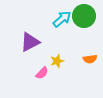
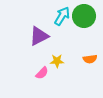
cyan arrow: moved 3 px up; rotated 18 degrees counterclockwise
purple triangle: moved 9 px right, 6 px up
yellow star: rotated 16 degrees clockwise
